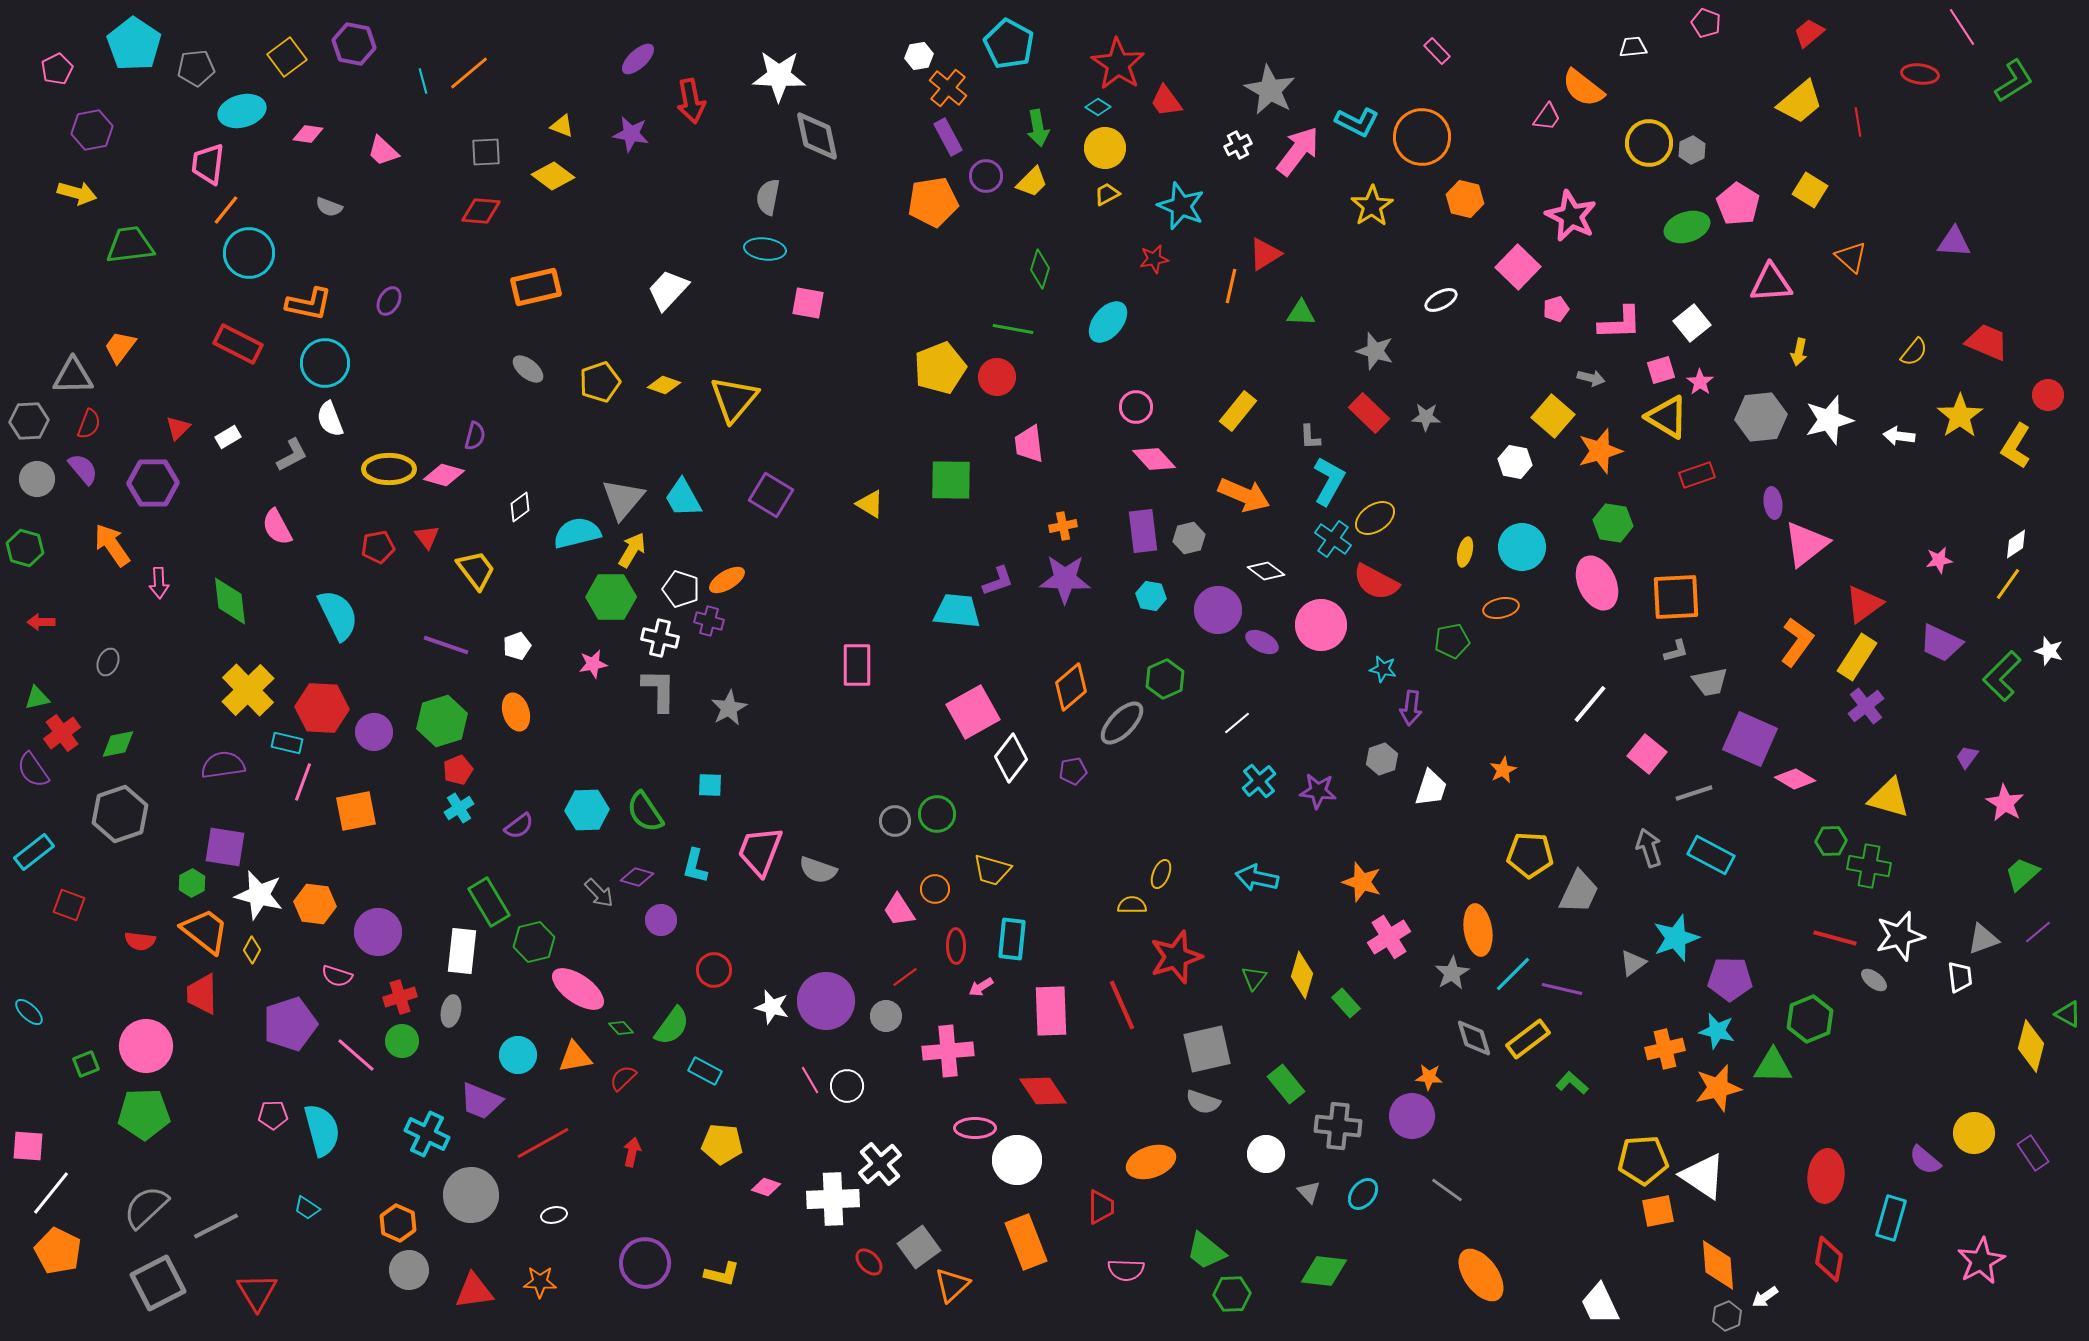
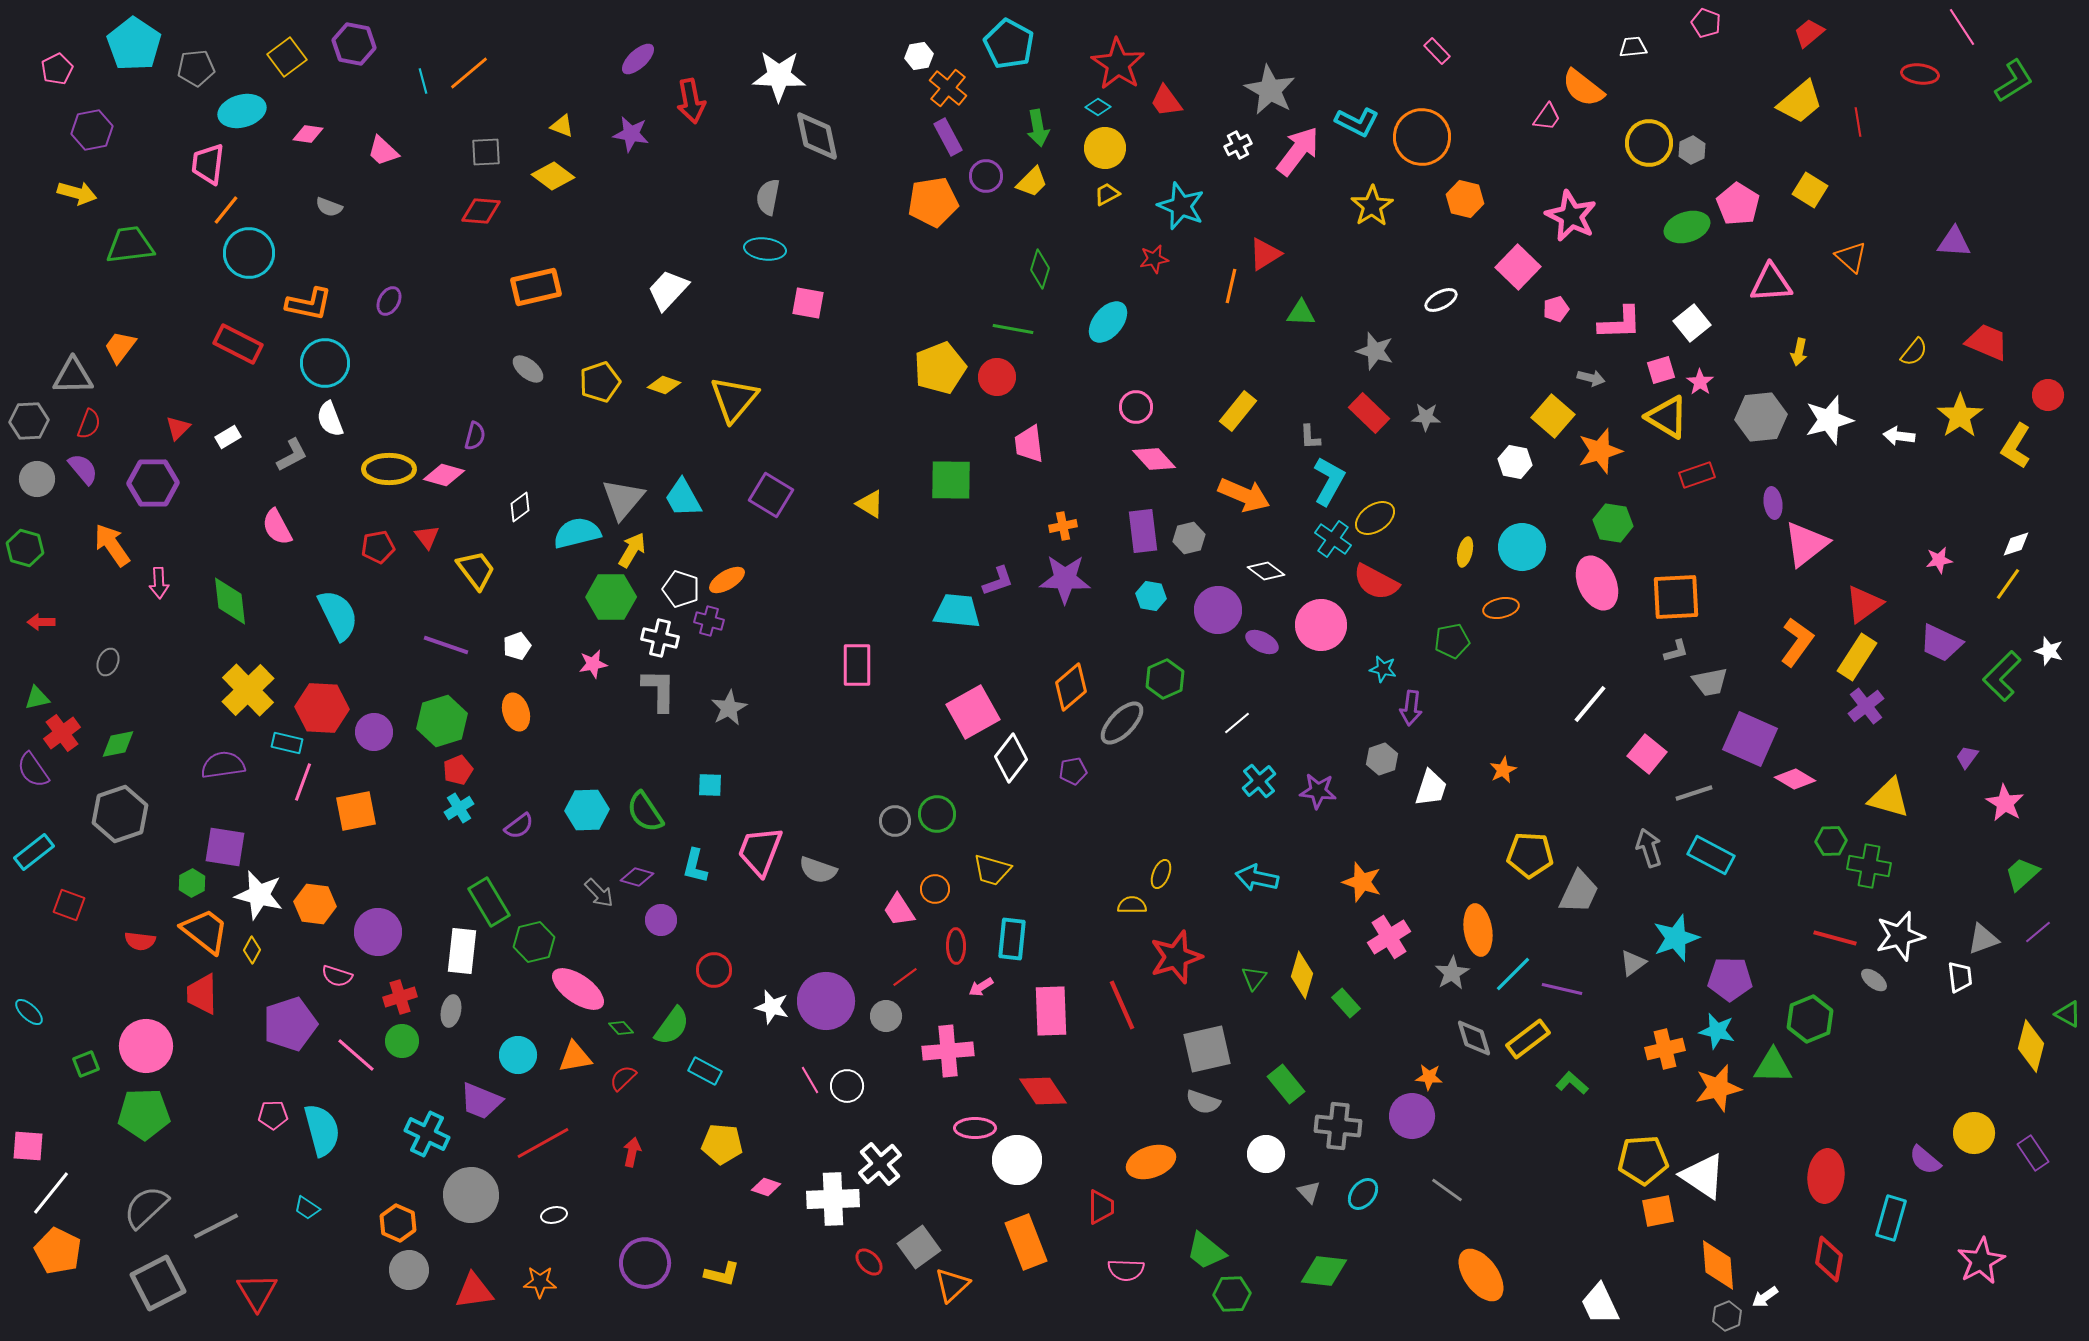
white diamond at (2016, 544): rotated 16 degrees clockwise
